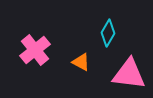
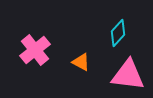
cyan diamond: moved 10 px right; rotated 12 degrees clockwise
pink triangle: moved 1 px left, 1 px down
